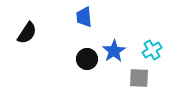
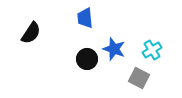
blue trapezoid: moved 1 px right, 1 px down
black semicircle: moved 4 px right
blue star: moved 2 px up; rotated 20 degrees counterclockwise
gray square: rotated 25 degrees clockwise
